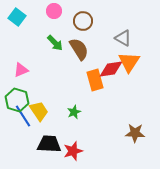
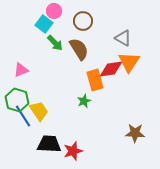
cyan square: moved 27 px right, 7 px down
green star: moved 10 px right, 11 px up
